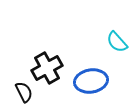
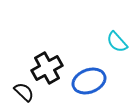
blue ellipse: moved 2 px left; rotated 12 degrees counterclockwise
black semicircle: rotated 20 degrees counterclockwise
